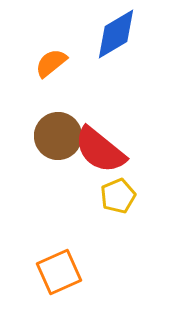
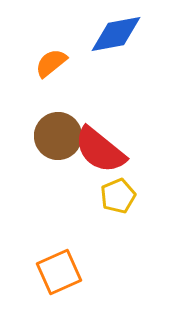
blue diamond: rotated 20 degrees clockwise
